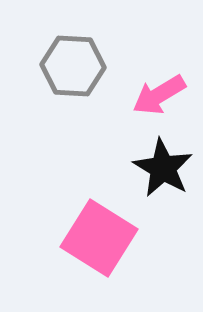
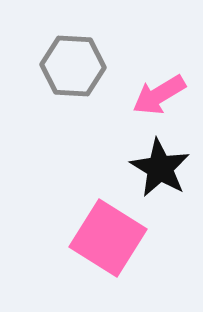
black star: moved 3 px left
pink square: moved 9 px right
